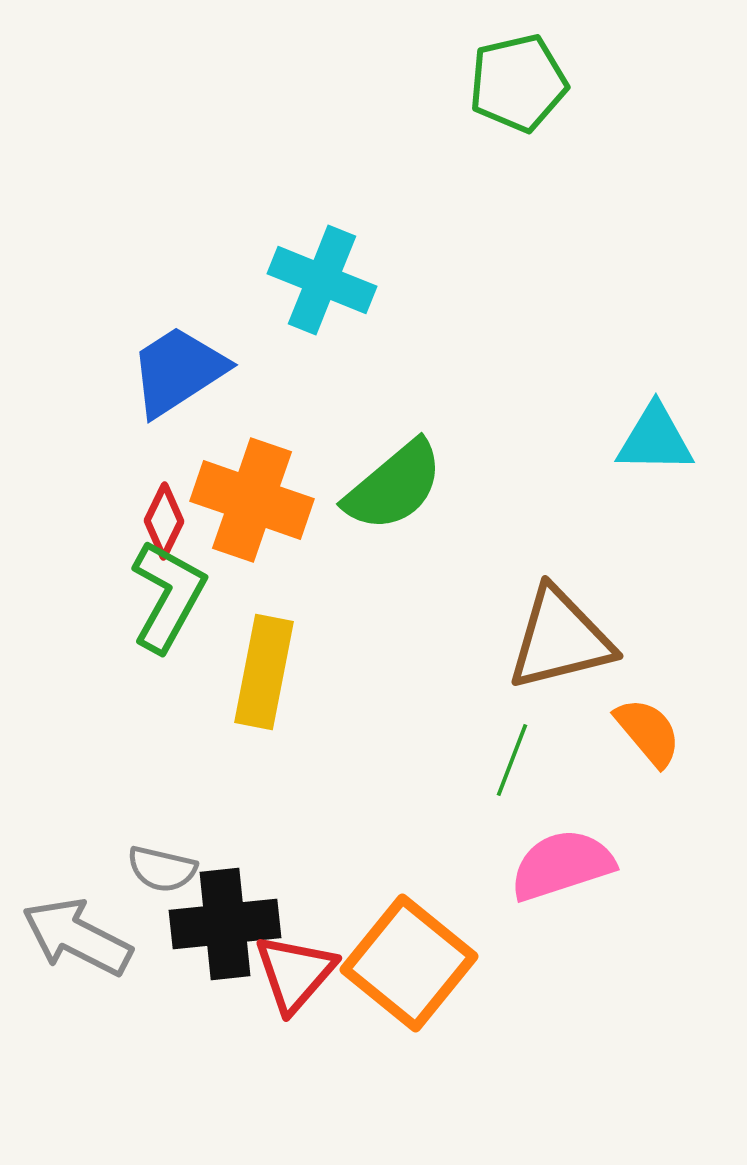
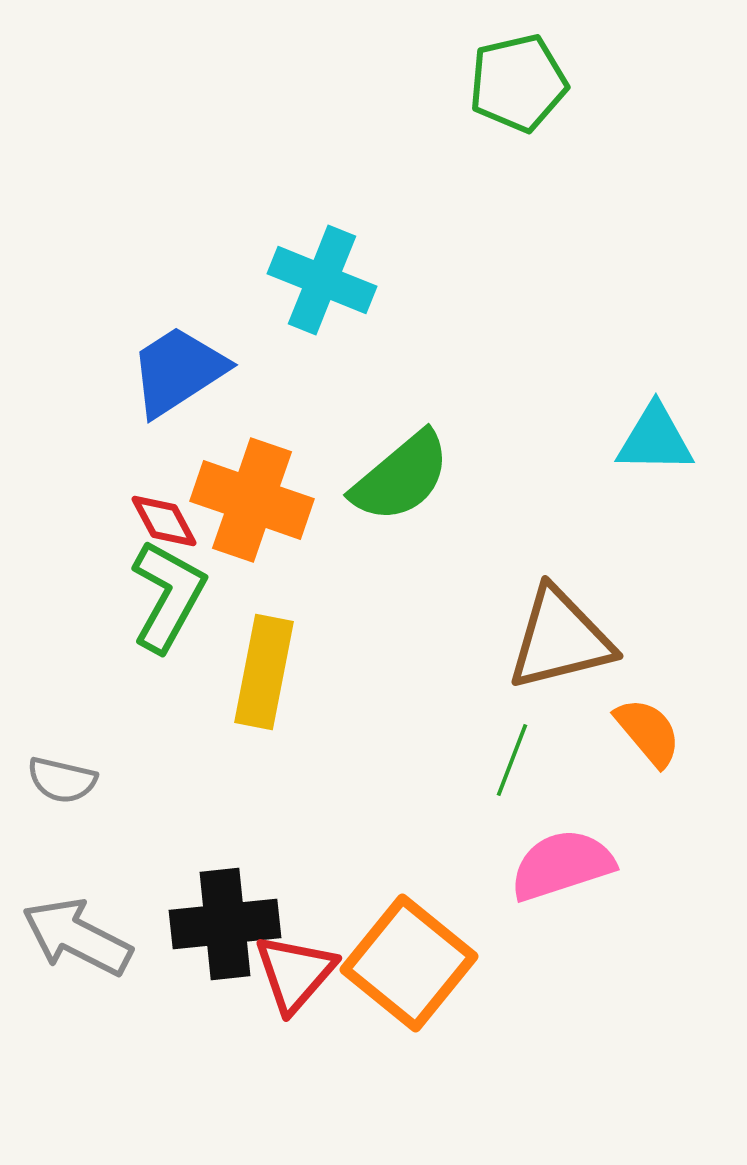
green semicircle: moved 7 px right, 9 px up
red diamond: rotated 54 degrees counterclockwise
gray semicircle: moved 100 px left, 89 px up
